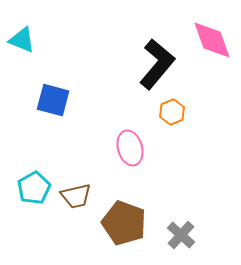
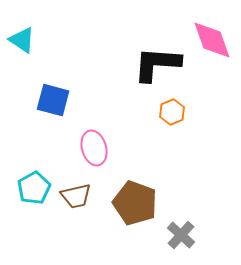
cyan triangle: rotated 12 degrees clockwise
black L-shape: rotated 126 degrees counterclockwise
pink ellipse: moved 36 px left
brown pentagon: moved 11 px right, 20 px up
